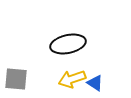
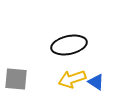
black ellipse: moved 1 px right, 1 px down
blue triangle: moved 1 px right, 1 px up
